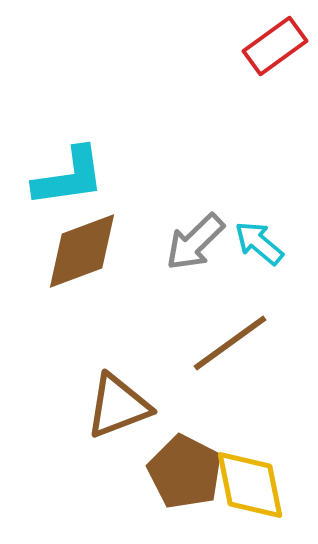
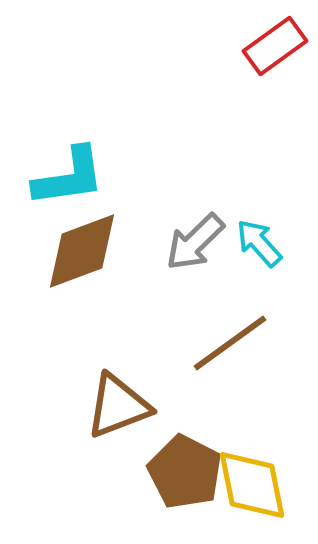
cyan arrow: rotated 8 degrees clockwise
yellow diamond: moved 2 px right
